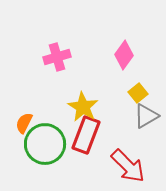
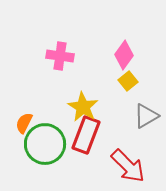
pink cross: moved 3 px right, 1 px up; rotated 24 degrees clockwise
yellow square: moved 10 px left, 12 px up
